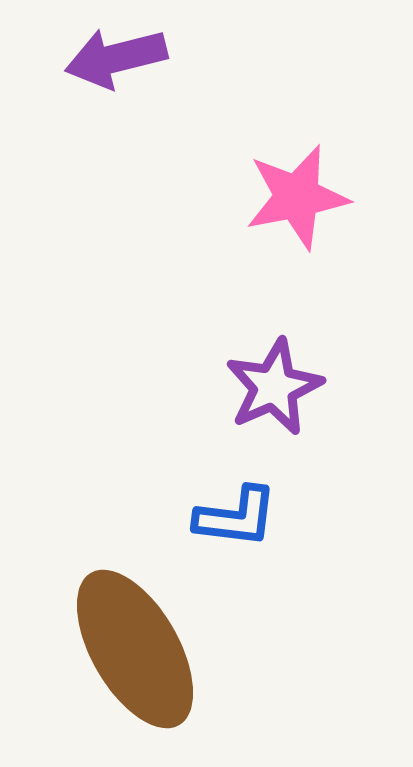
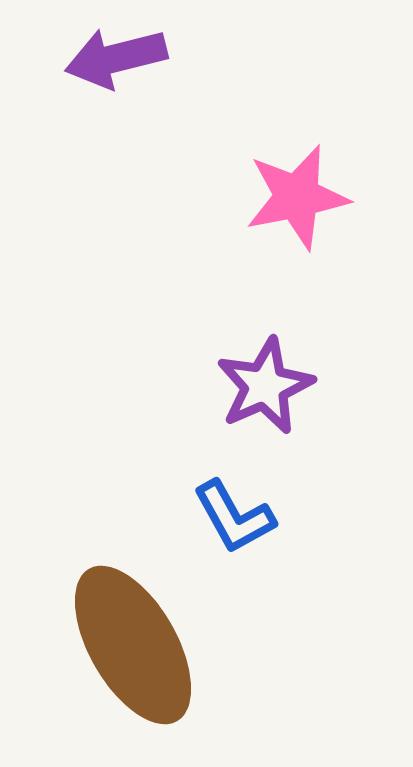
purple star: moved 9 px left, 1 px up
blue L-shape: moved 2 px left; rotated 54 degrees clockwise
brown ellipse: moved 2 px left, 4 px up
